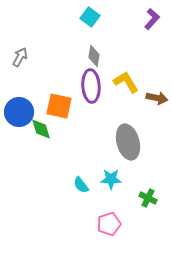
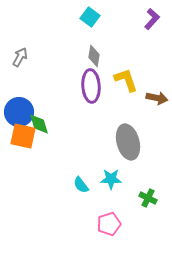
yellow L-shape: moved 2 px up; rotated 12 degrees clockwise
orange square: moved 36 px left, 30 px down
green diamond: moved 2 px left, 5 px up
